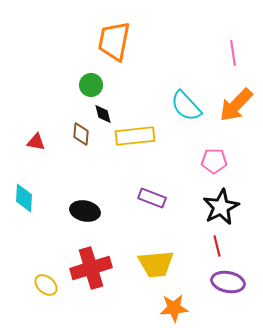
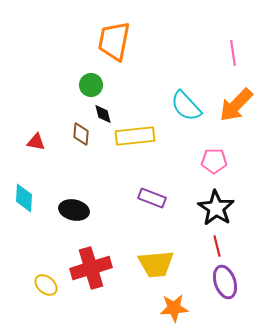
black star: moved 5 px left, 1 px down; rotated 12 degrees counterclockwise
black ellipse: moved 11 px left, 1 px up
purple ellipse: moved 3 px left; rotated 60 degrees clockwise
